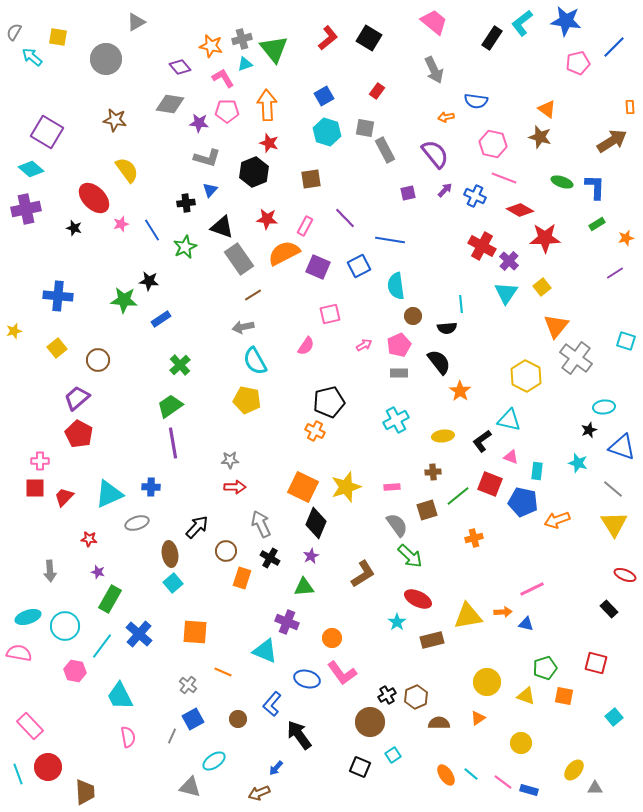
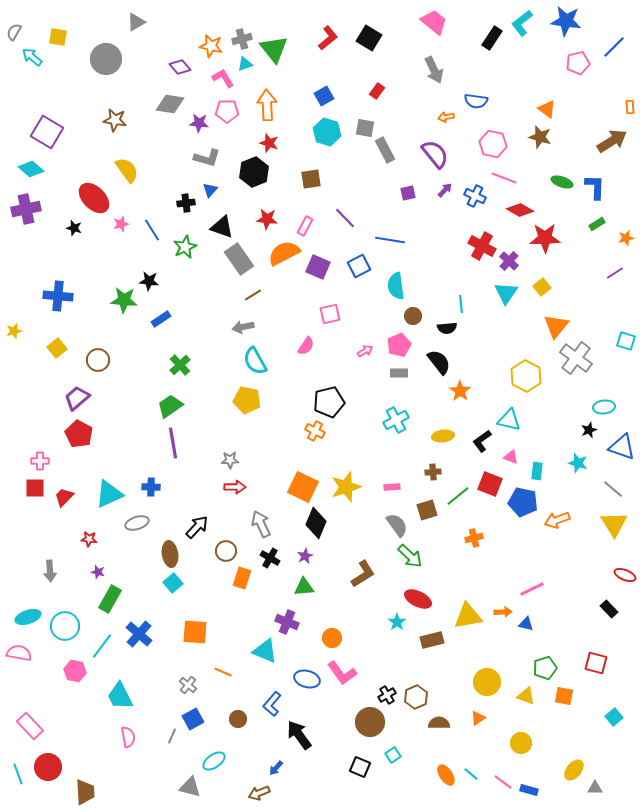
pink arrow at (364, 345): moved 1 px right, 6 px down
purple star at (311, 556): moved 6 px left
